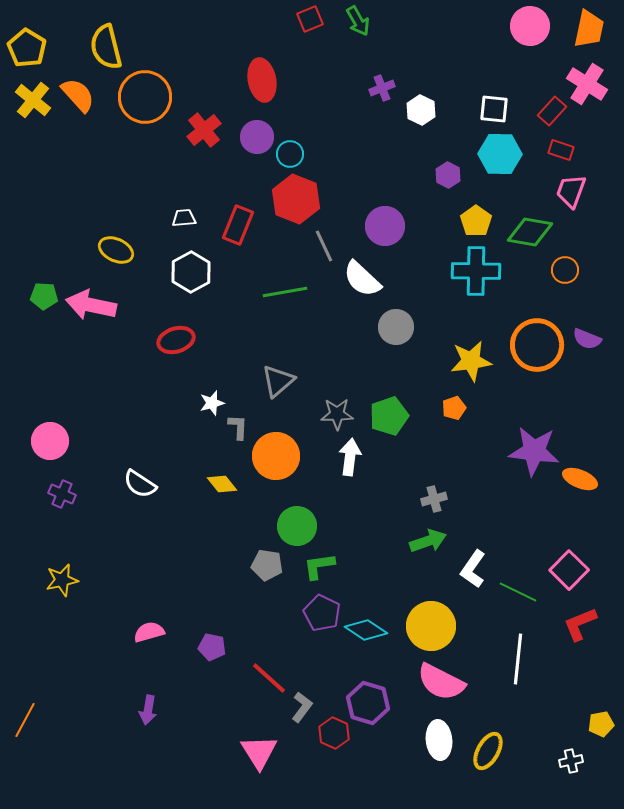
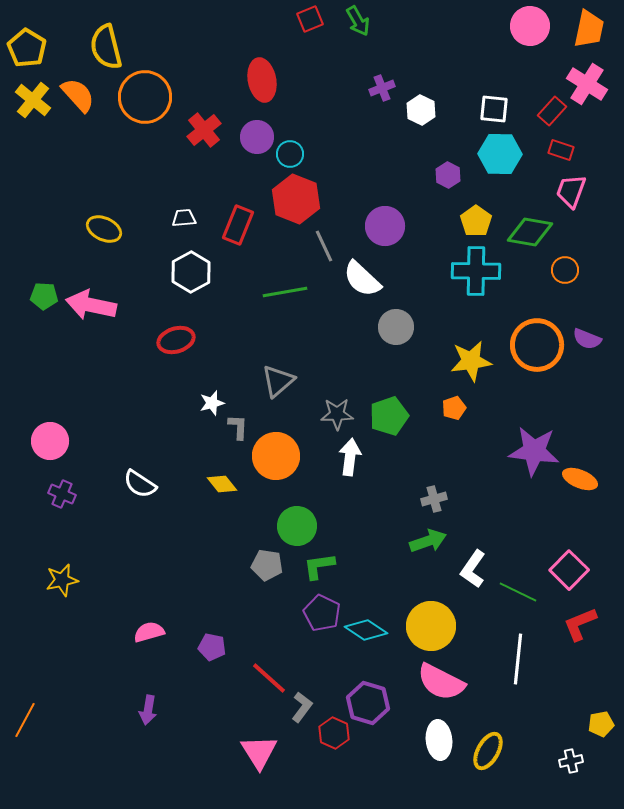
yellow ellipse at (116, 250): moved 12 px left, 21 px up
